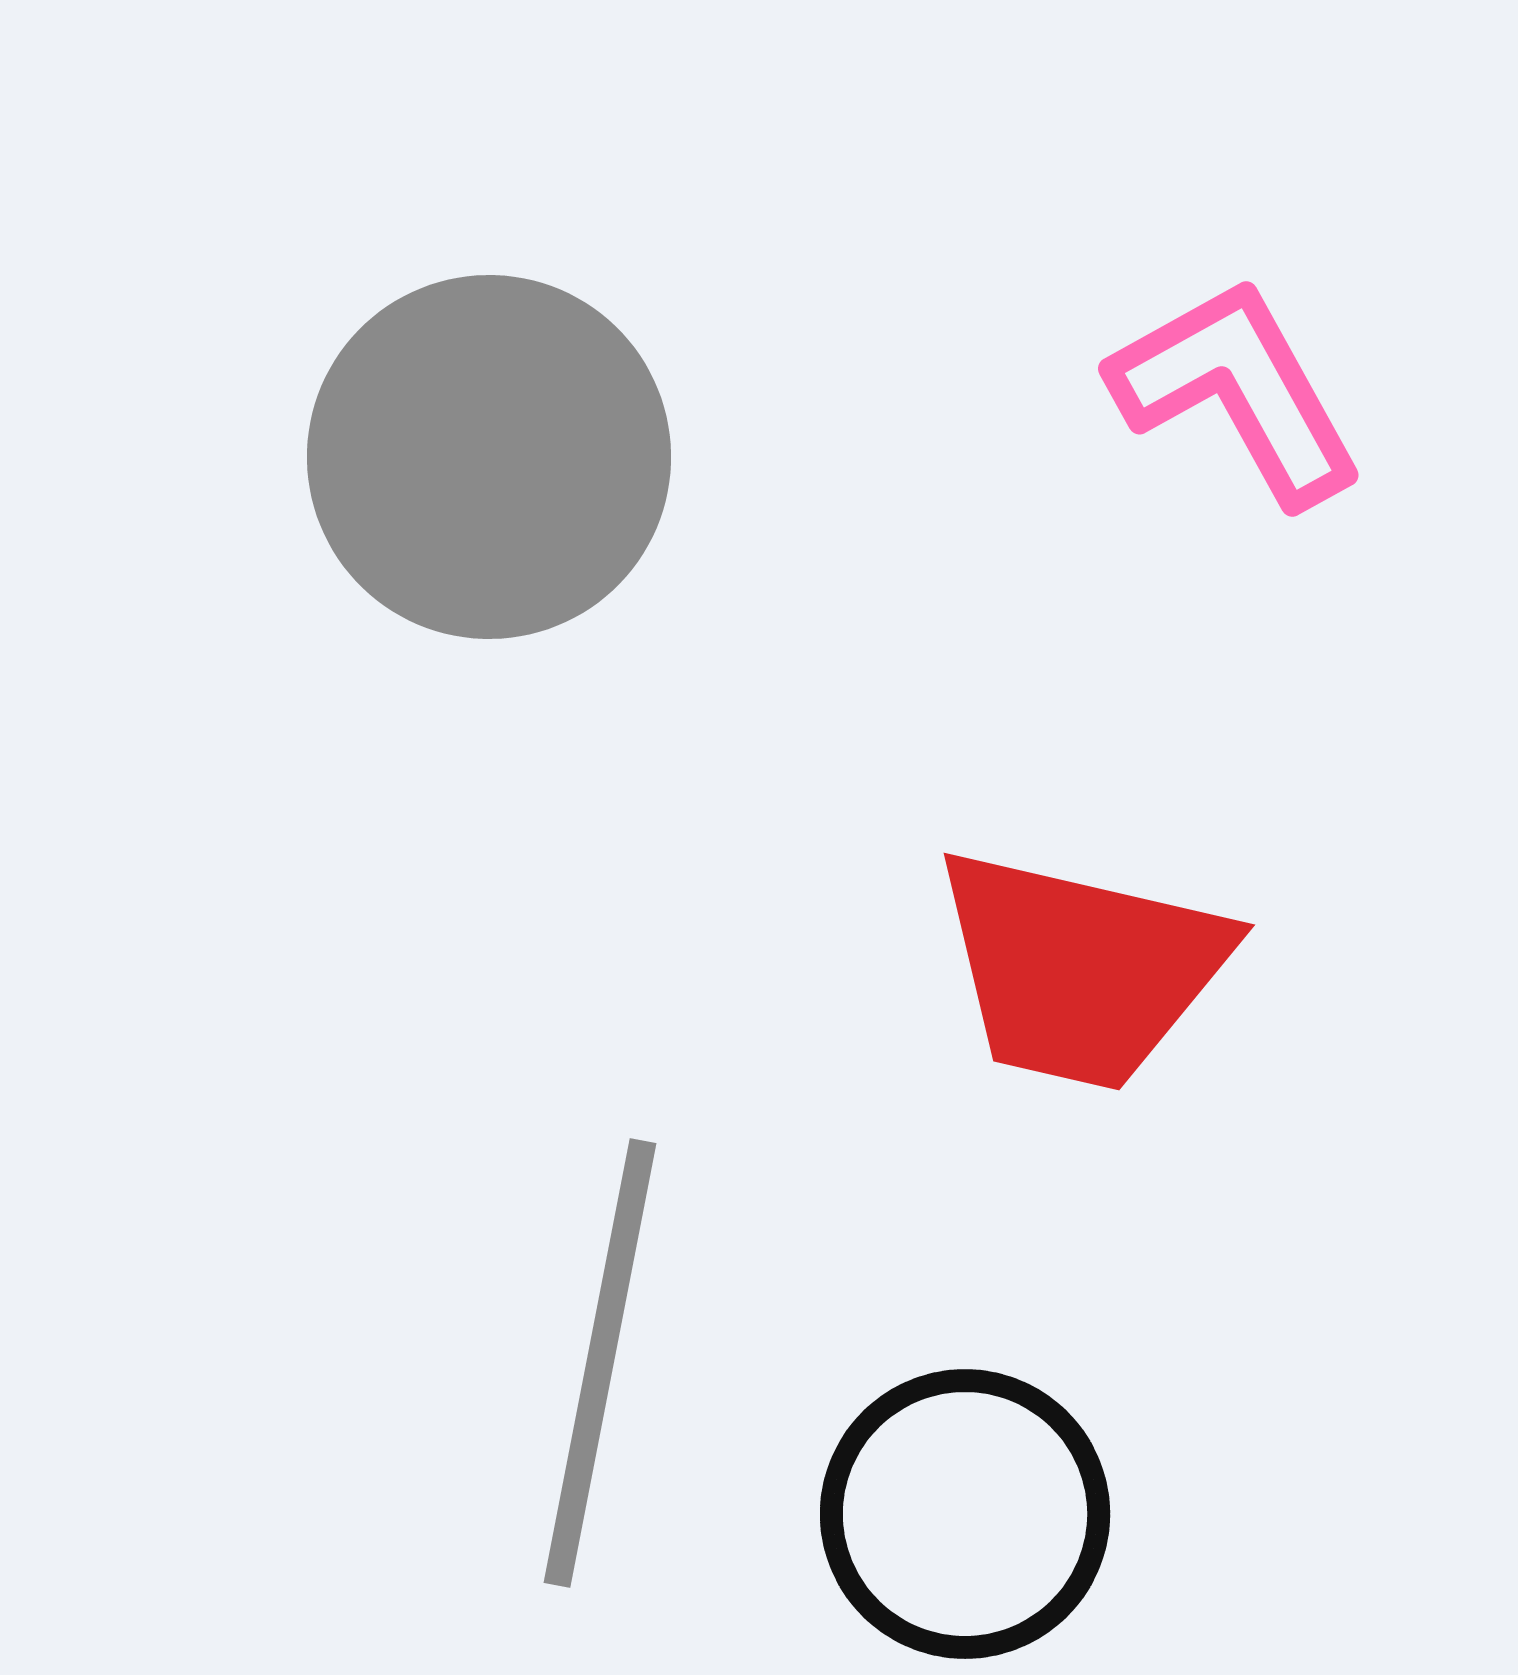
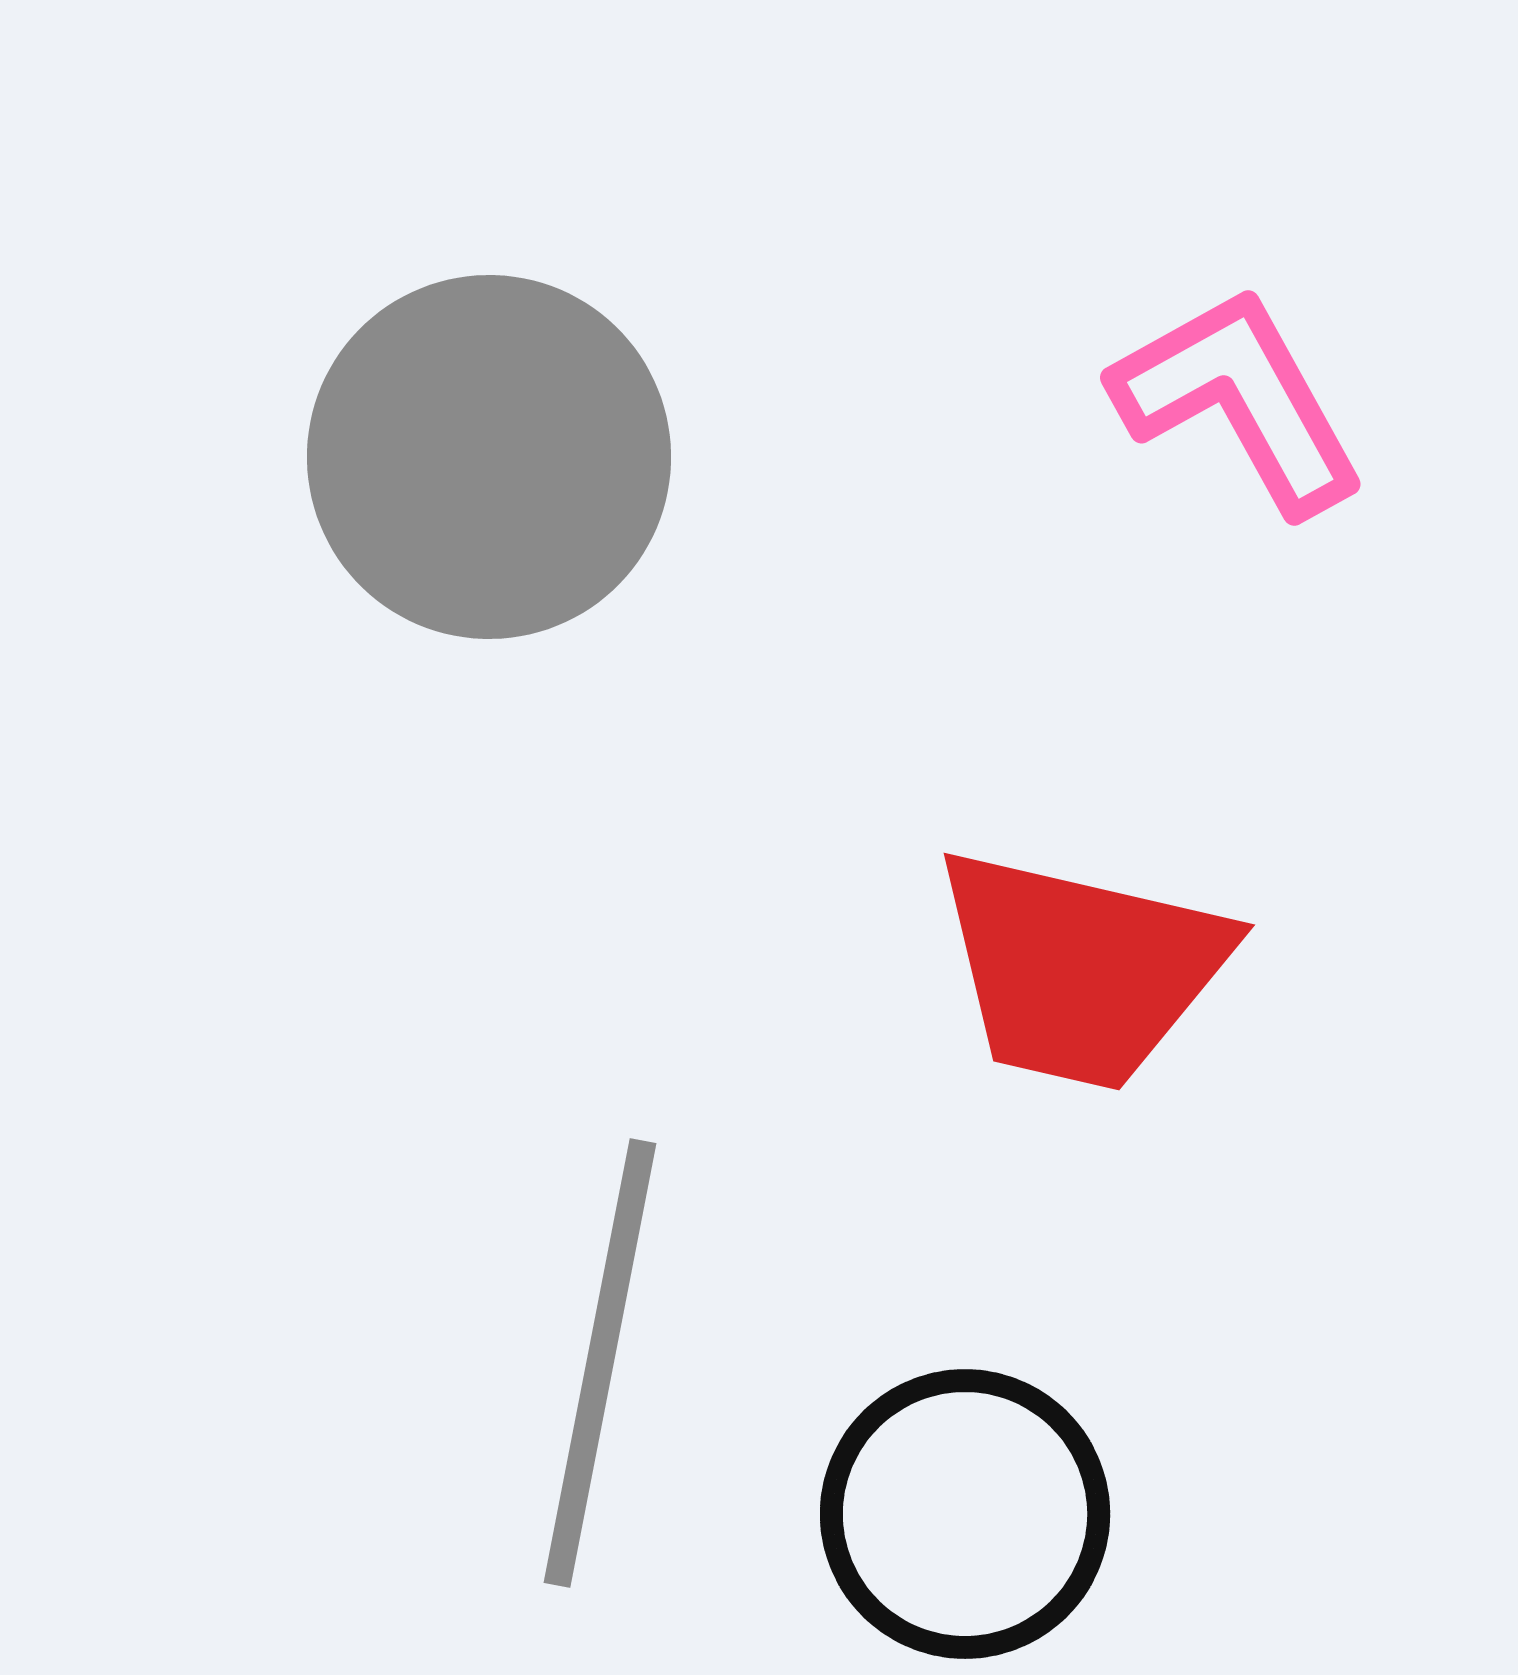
pink L-shape: moved 2 px right, 9 px down
